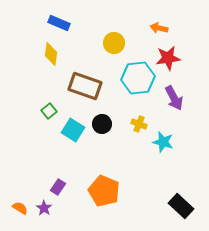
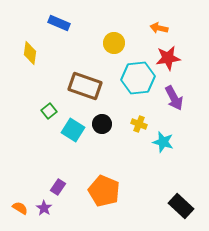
yellow diamond: moved 21 px left, 1 px up
